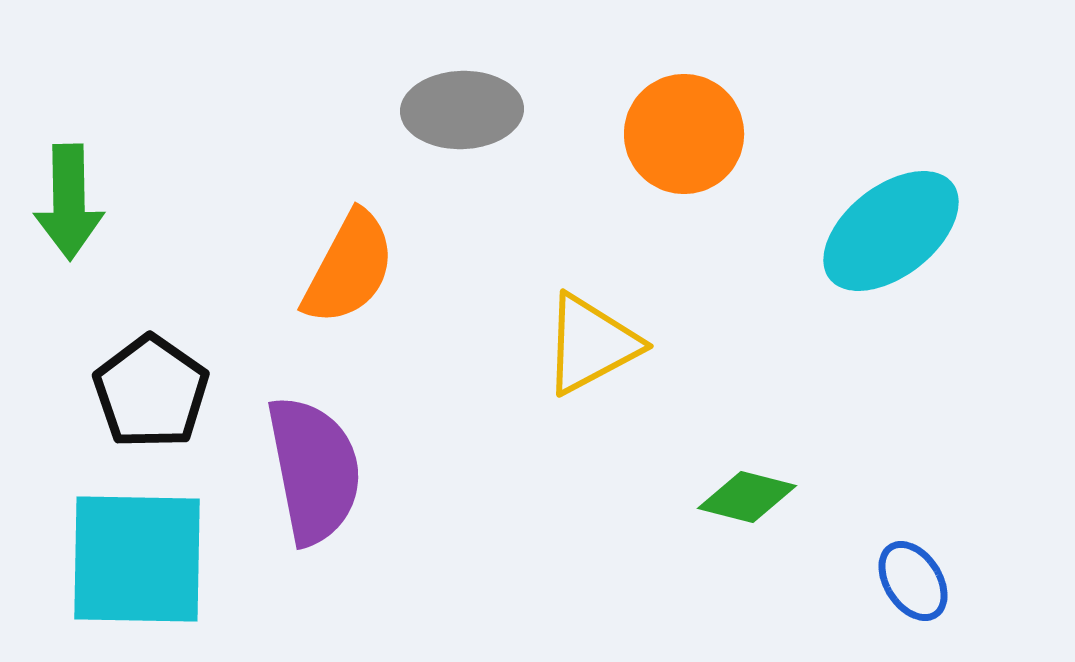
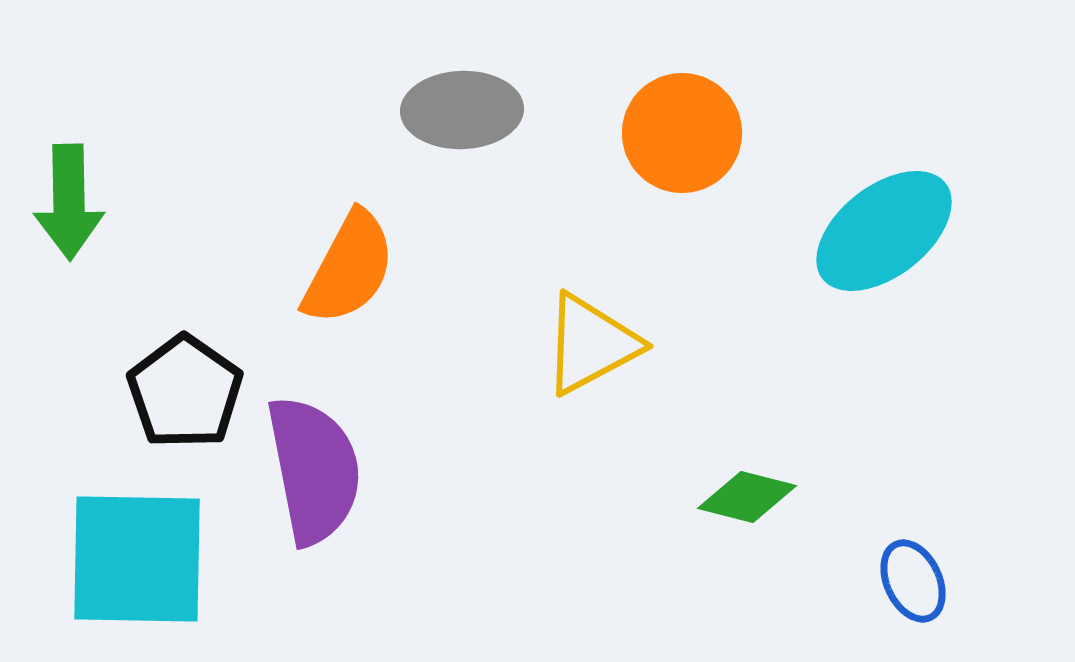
orange circle: moved 2 px left, 1 px up
cyan ellipse: moved 7 px left
black pentagon: moved 34 px right
blue ellipse: rotated 8 degrees clockwise
